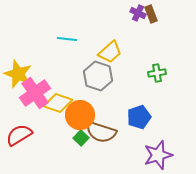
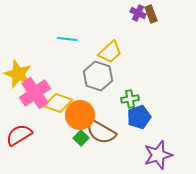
green cross: moved 27 px left, 26 px down
brown semicircle: rotated 12 degrees clockwise
